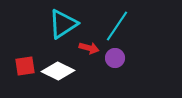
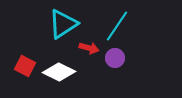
red square: rotated 35 degrees clockwise
white diamond: moved 1 px right, 1 px down
